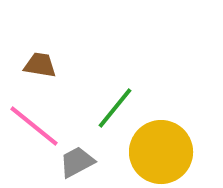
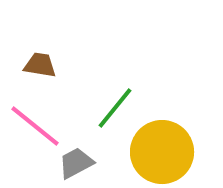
pink line: moved 1 px right
yellow circle: moved 1 px right
gray trapezoid: moved 1 px left, 1 px down
